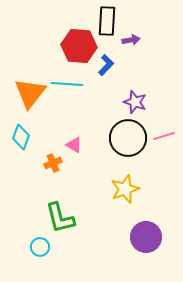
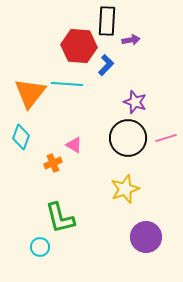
pink line: moved 2 px right, 2 px down
